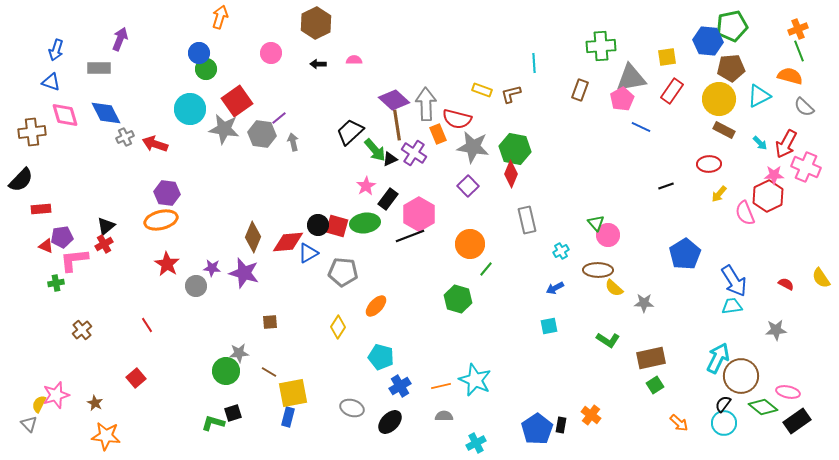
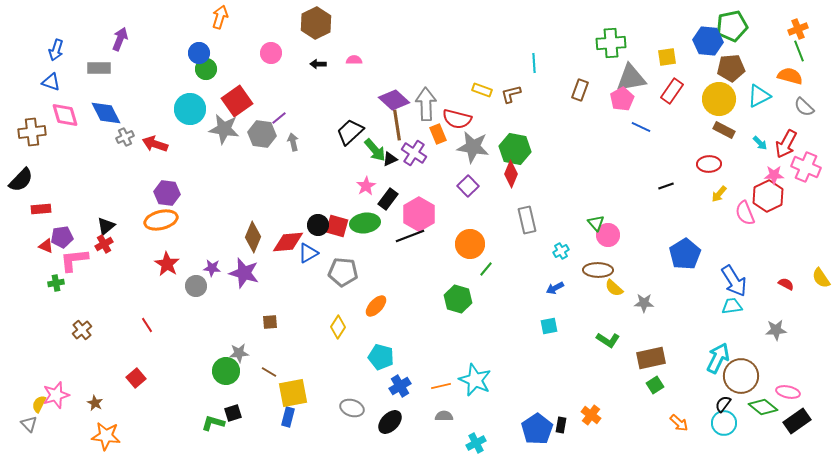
green cross at (601, 46): moved 10 px right, 3 px up
